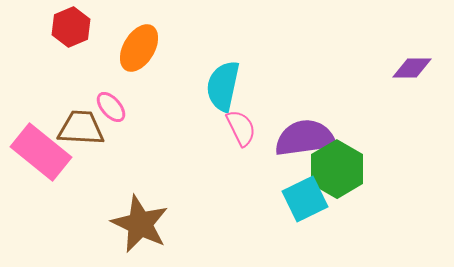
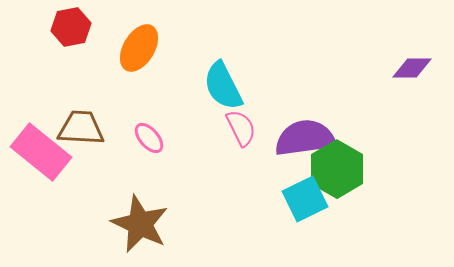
red hexagon: rotated 12 degrees clockwise
cyan semicircle: rotated 39 degrees counterclockwise
pink ellipse: moved 38 px right, 31 px down
